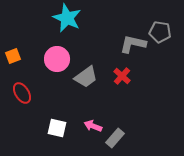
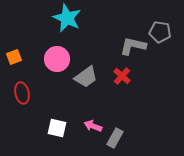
gray L-shape: moved 2 px down
orange square: moved 1 px right, 1 px down
red ellipse: rotated 20 degrees clockwise
gray rectangle: rotated 12 degrees counterclockwise
